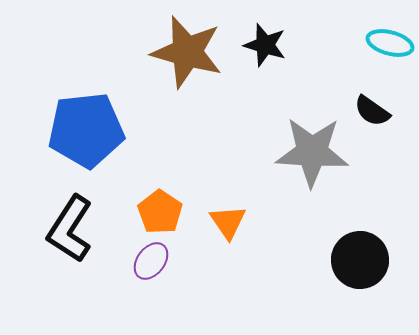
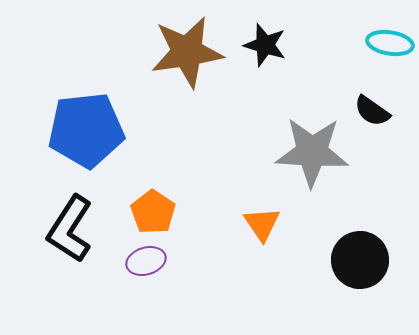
cyan ellipse: rotated 6 degrees counterclockwise
brown star: rotated 24 degrees counterclockwise
orange pentagon: moved 7 px left
orange triangle: moved 34 px right, 2 px down
purple ellipse: moved 5 px left; rotated 36 degrees clockwise
